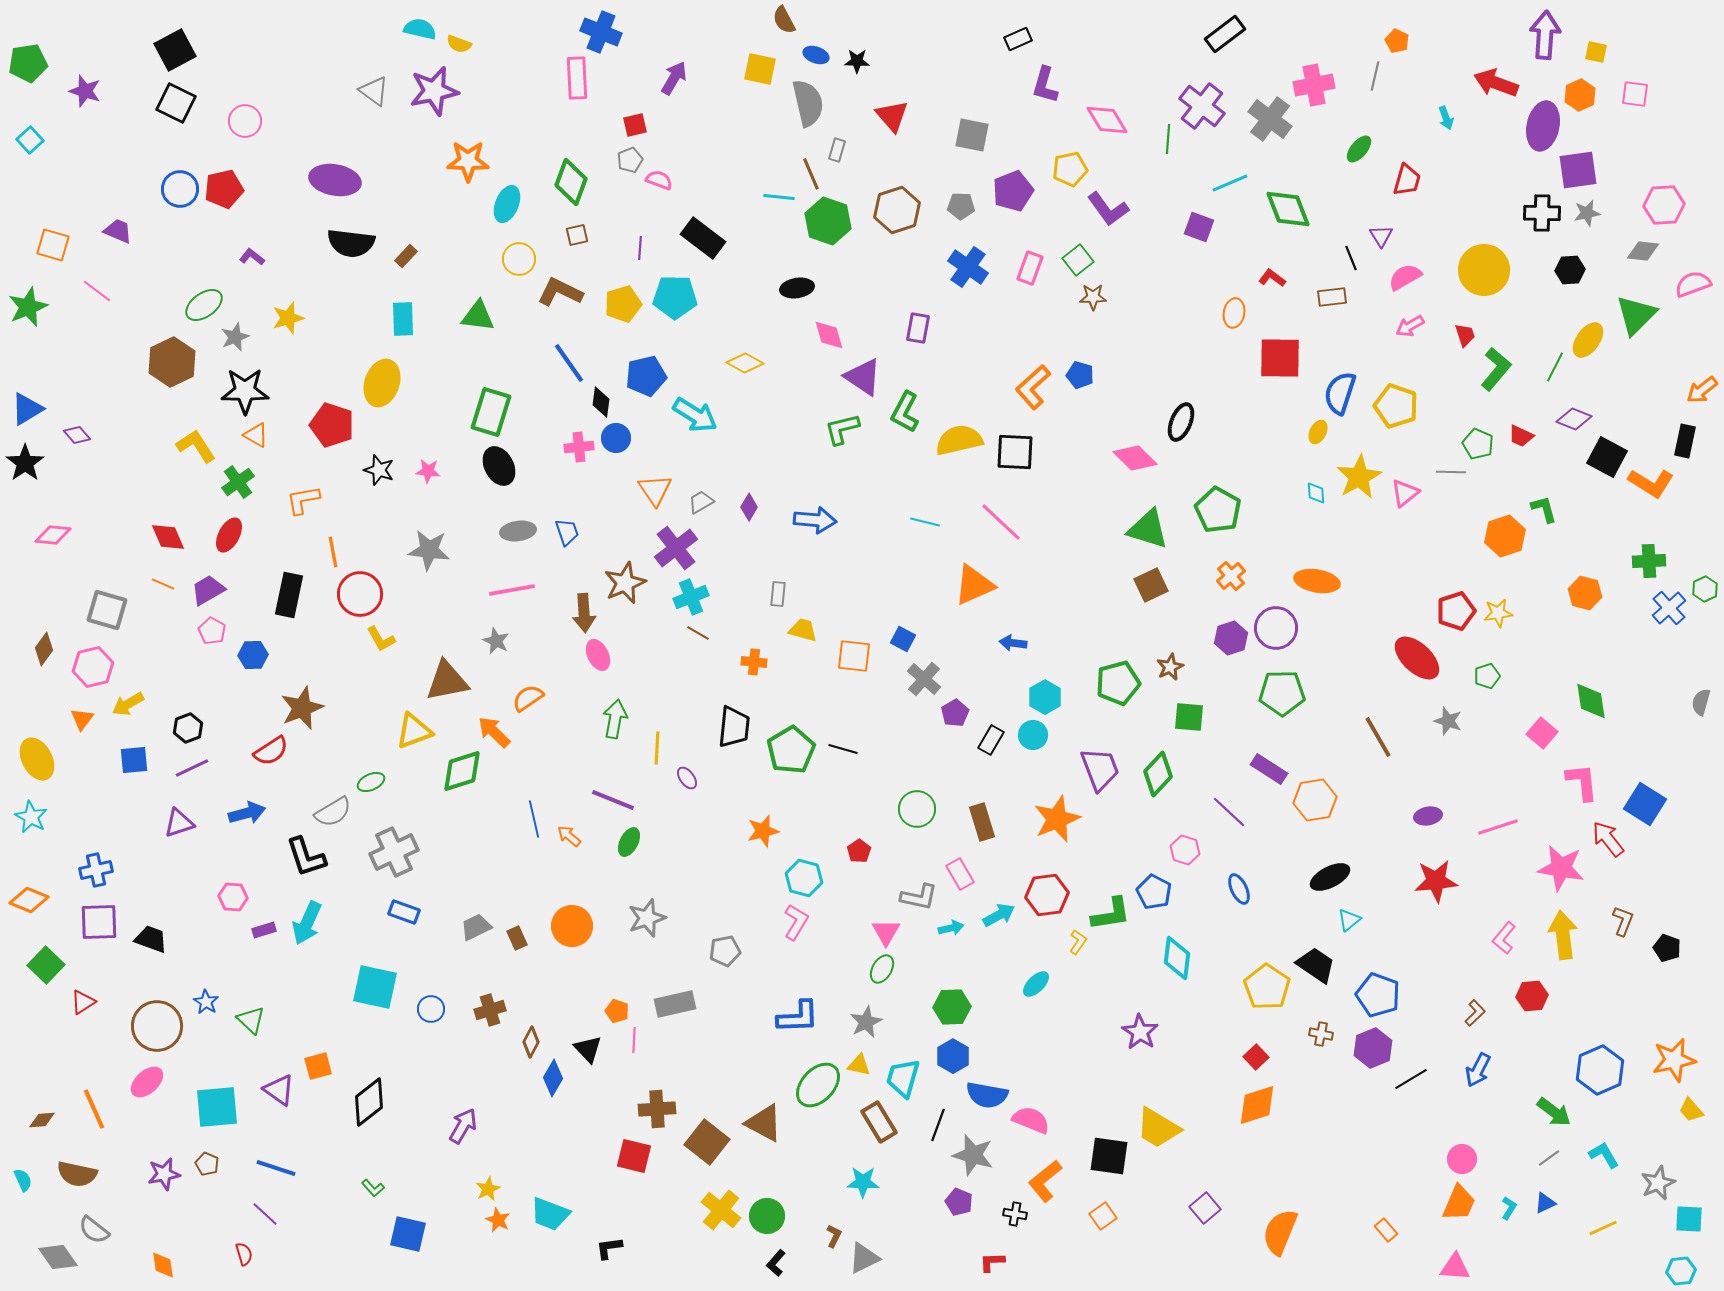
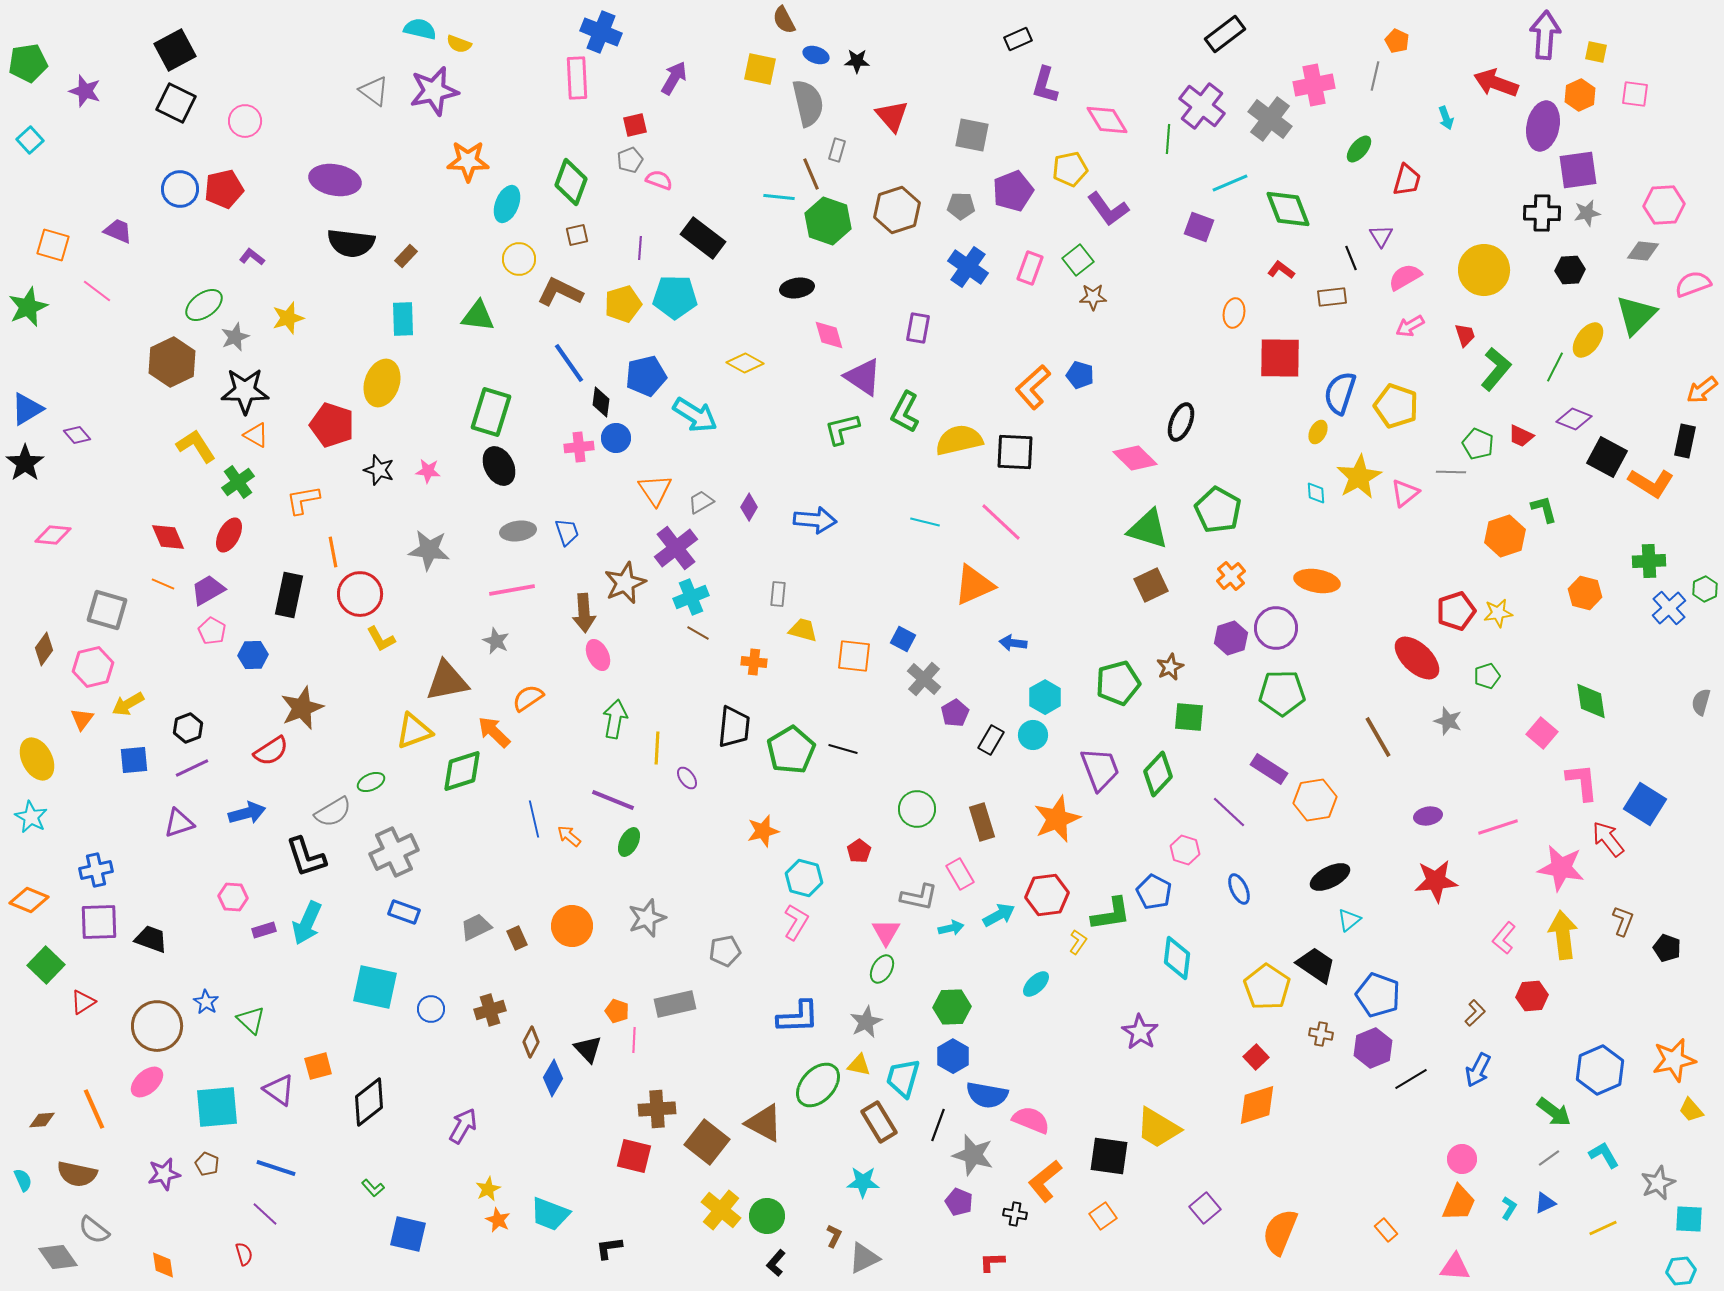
red L-shape at (1272, 278): moved 9 px right, 8 px up
